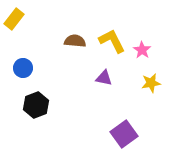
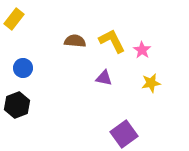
black hexagon: moved 19 px left
